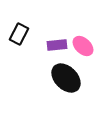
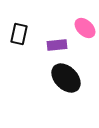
black rectangle: rotated 15 degrees counterclockwise
pink ellipse: moved 2 px right, 18 px up
